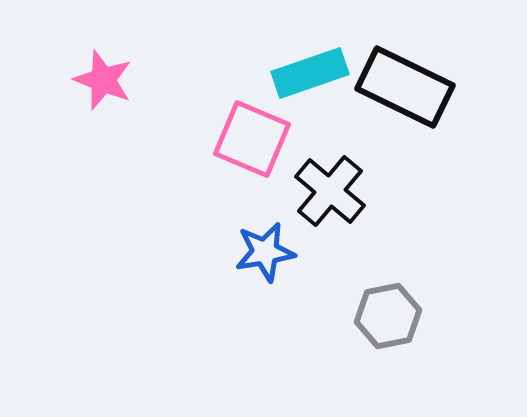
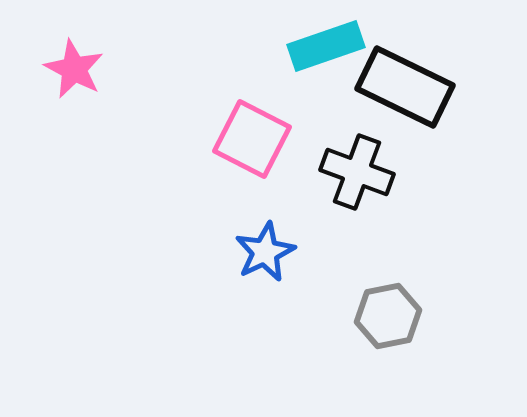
cyan rectangle: moved 16 px right, 27 px up
pink star: moved 29 px left, 11 px up; rotated 6 degrees clockwise
pink square: rotated 4 degrees clockwise
black cross: moved 27 px right, 19 px up; rotated 20 degrees counterclockwise
blue star: rotated 16 degrees counterclockwise
